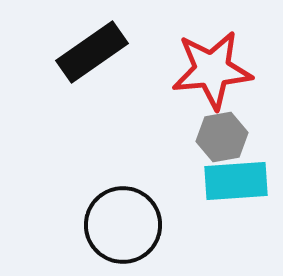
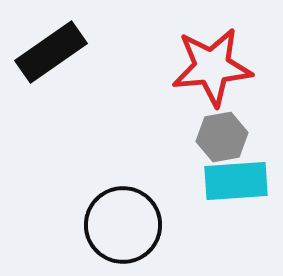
black rectangle: moved 41 px left
red star: moved 3 px up
